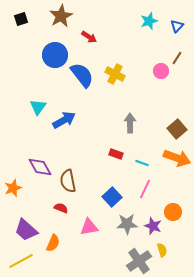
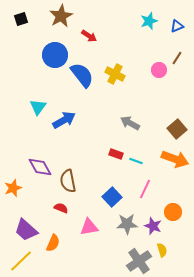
blue triangle: rotated 24 degrees clockwise
red arrow: moved 1 px up
pink circle: moved 2 px left, 1 px up
gray arrow: rotated 60 degrees counterclockwise
orange arrow: moved 2 px left, 1 px down
cyan line: moved 6 px left, 2 px up
yellow line: rotated 15 degrees counterclockwise
